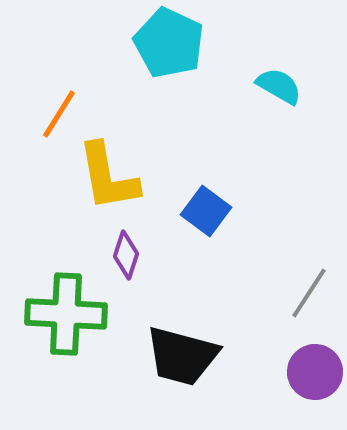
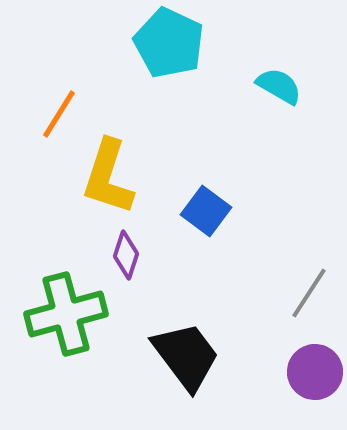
yellow L-shape: rotated 28 degrees clockwise
green cross: rotated 18 degrees counterclockwise
black trapezoid: moved 4 px right; rotated 142 degrees counterclockwise
